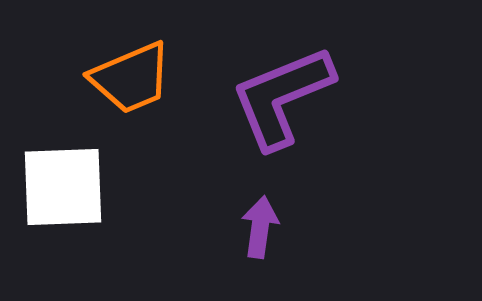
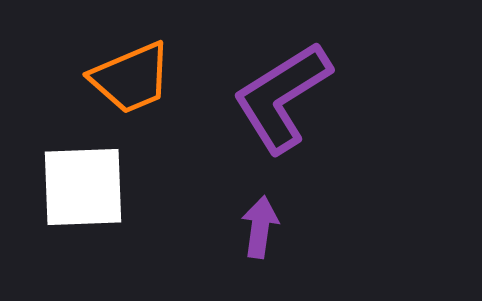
purple L-shape: rotated 10 degrees counterclockwise
white square: moved 20 px right
